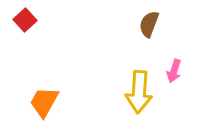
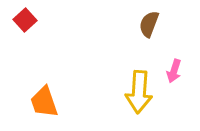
orange trapezoid: rotated 48 degrees counterclockwise
